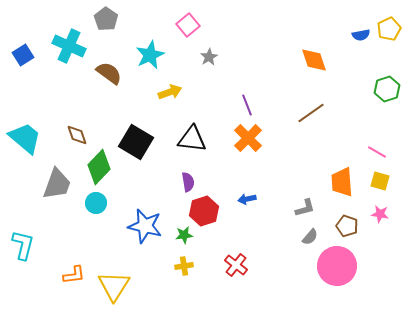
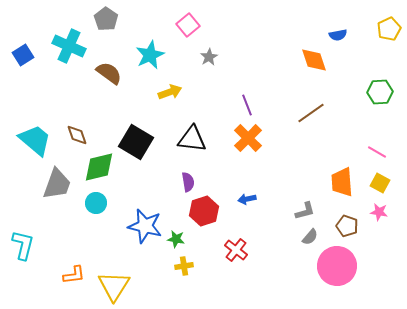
blue semicircle: moved 23 px left
green hexagon: moved 7 px left, 3 px down; rotated 15 degrees clockwise
cyan trapezoid: moved 10 px right, 2 px down
green diamond: rotated 32 degrees clockwise
yellow square: moved 2 px down; rotated 12 degrees clockwise
gray L-shape: moved 3 px down
pink star: moved 1 px left, 2 px up
green star: moved 8 px left, 4 px down; rotated 18 degrees clockwise
red cross: moved 15 px up
